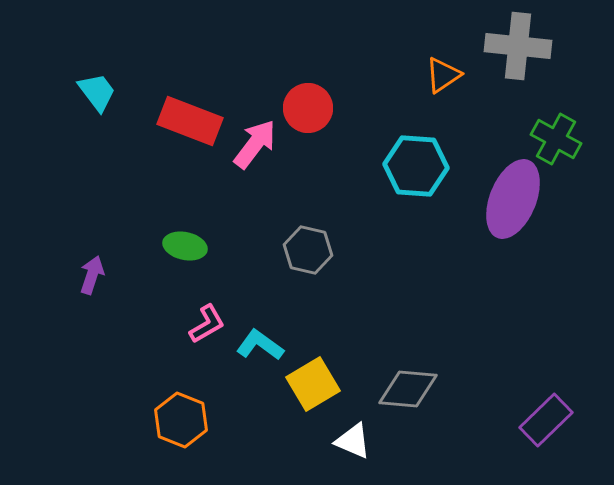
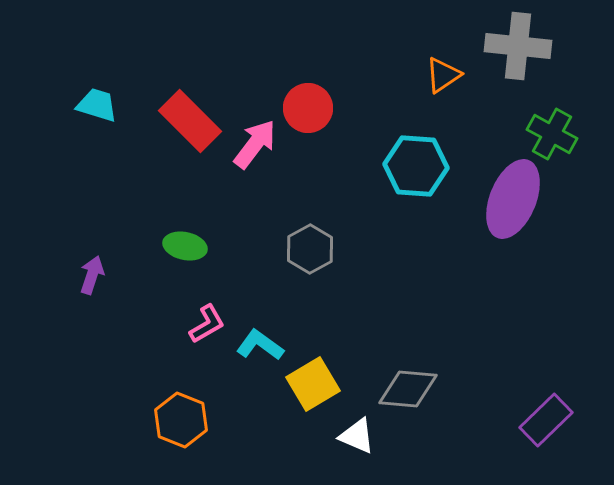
cyan trapezoid: moved 13 px down; rotated 36 degrees counterclockwise
red rectangle: rotated 24 degrees clockwise
green cross: moved 4 px left, 5 px up
gray hexagon: moved 2 px right, 1 px up; rotated 18 degrees clockwise
white triangle: moved 4 px right, 5 px up
